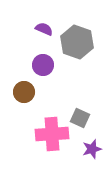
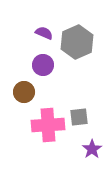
purple semicircle: moved 4 px down
gray hexagon: rotated 16 degrees clockwise
gray square: moved 1 px left, 1 px up; rotated 30 degrees counterclockwise
pink cross: moved 4 px left, 9 px up
purple star: rotated 18 degrees counterclockwise
